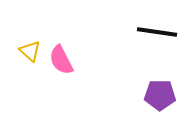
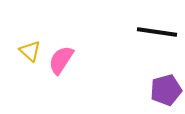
pink semicircle: rotated 60 degrees clockwise
purple pentagon: moved 6 px right, 5 px up; rotated 16 degrees counterclockwise
